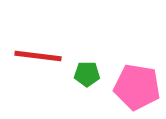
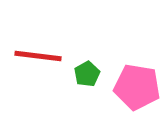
green pentagon: rotated 30 degrees counterclockwise
